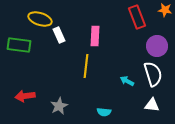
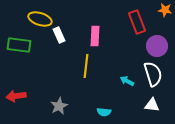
red rectangle: moved 5 px down
red arrow: moved 9 px left
